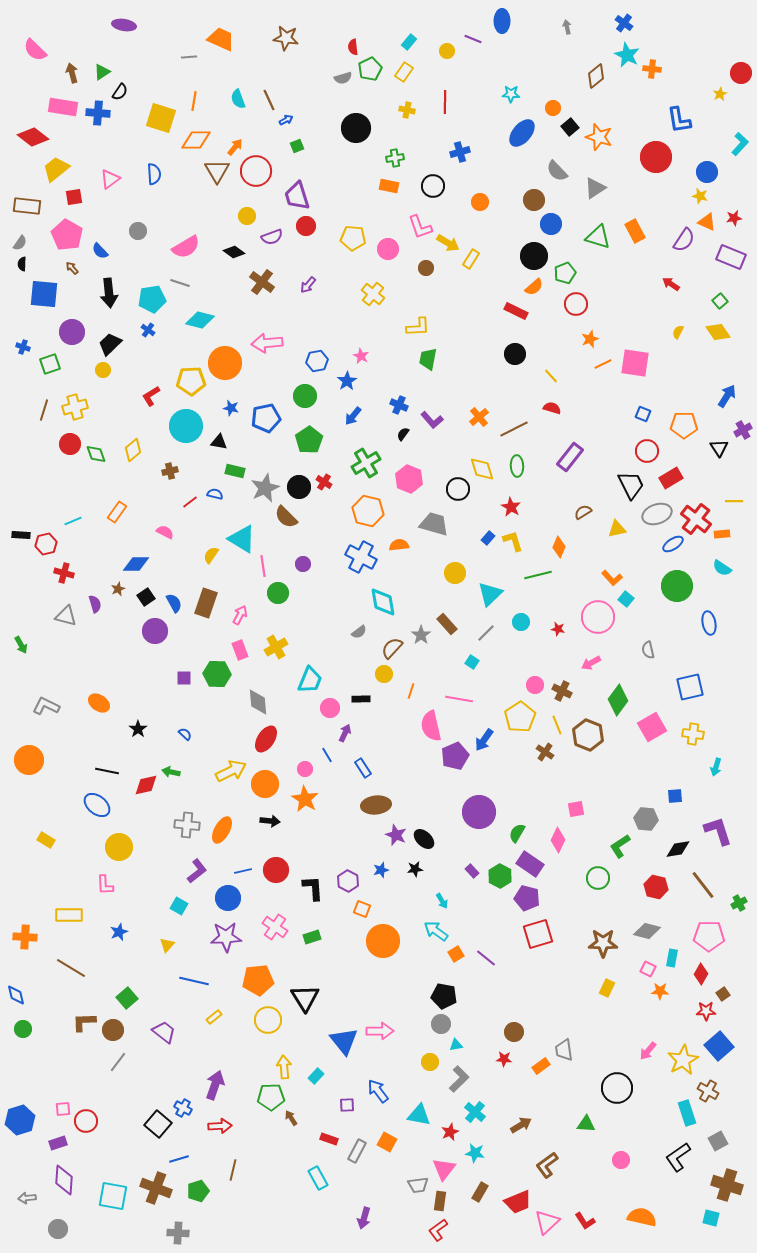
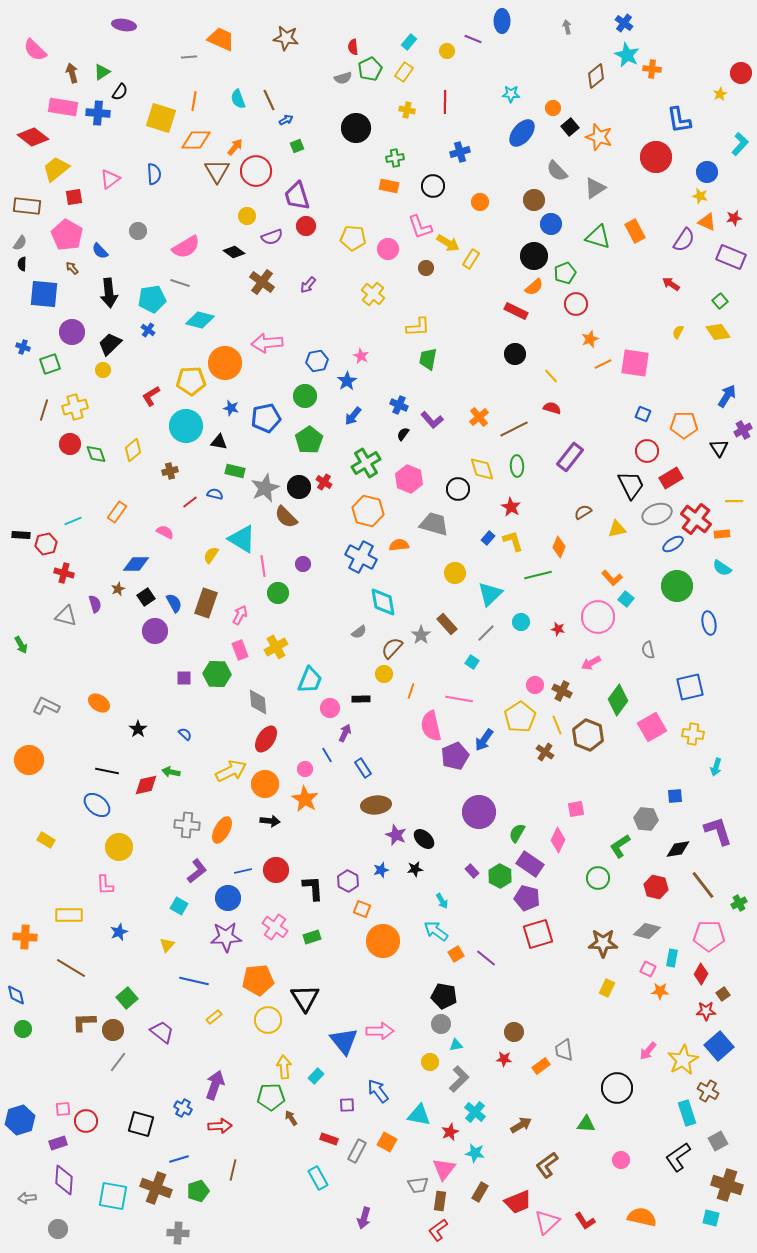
purple trapezoid at (164, 1032): moved 2 px left
black square at (158, 1124): moved 17 px left; rotated 24 degrees counterclockwise
